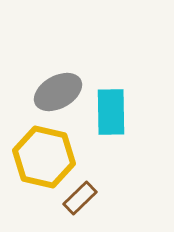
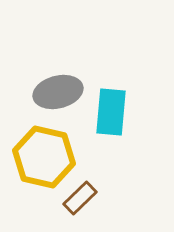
gray ellipse: rotated 15 degrees clockwise
cyan rectangle: rotated 6 degrees clockwise
